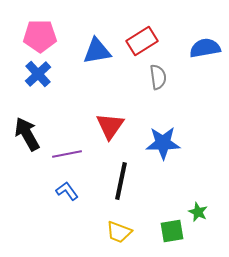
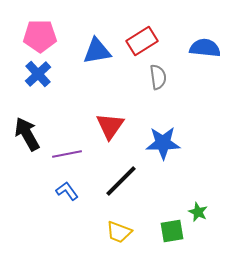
blue semicircle: rotated 16 degrees clockwise
black line: rotated 33 degrees clockwise
